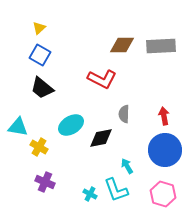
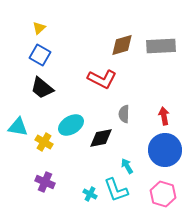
brown diamond: rotated 15 degrees counterclockwise
yellow cross: moved 5 px right, 5 px up
